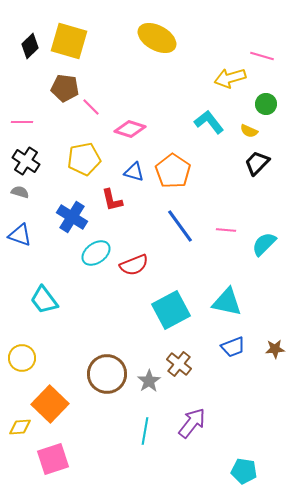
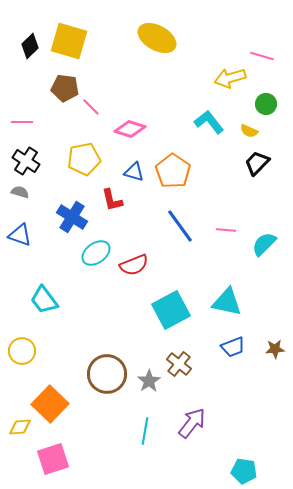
yellow circle at (22, 358): moved 7 px up
